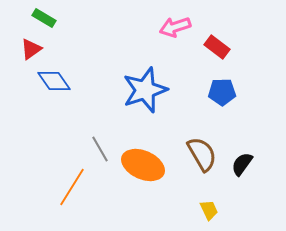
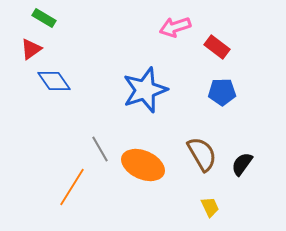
yellow trapezoid: moved 1 px right, 3 px up
